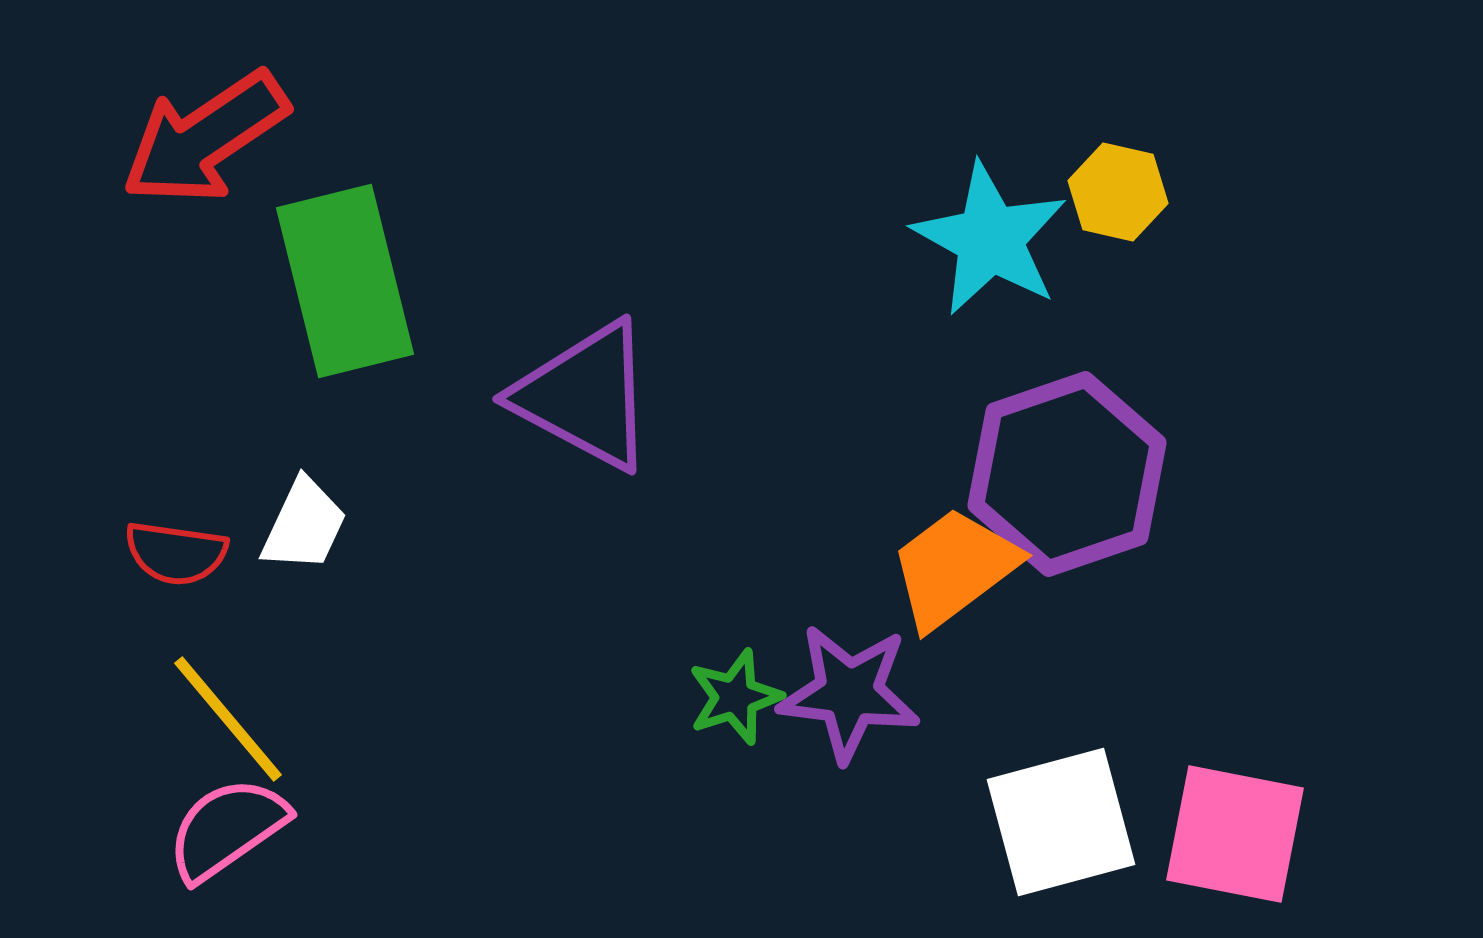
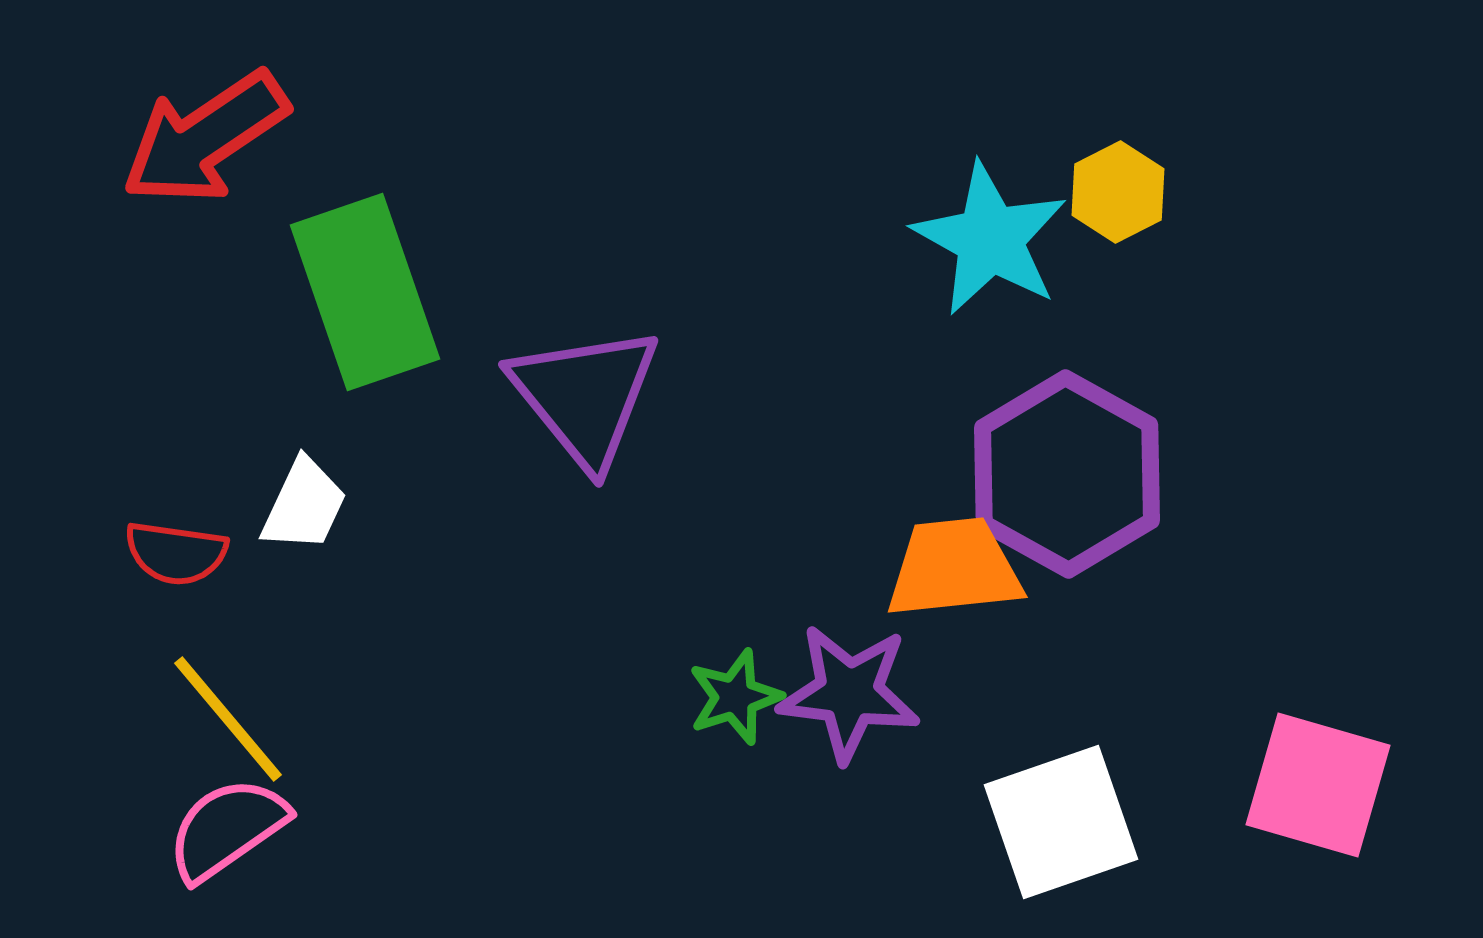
yellow hexagon: rotated 20 degrees clockwise
green rectangle: moved 20 px right, 11 px down; rotated 5 degrees counterclockwise
purple triangle: rotated 23 degrees clockwise
purple hexagon: rotated 12 degrees counterclockwise
white trapezoid: moved 20 px up
orange trapezoid: rotated 31 degrees clockwise
white square: rotated 4 degrees counterclockwise
pink square: moved 83 px right, 49 px up; rotated 5 degrees clockwise
